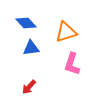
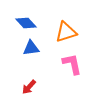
pink L-shape: rotated 150 degrees clockwise
